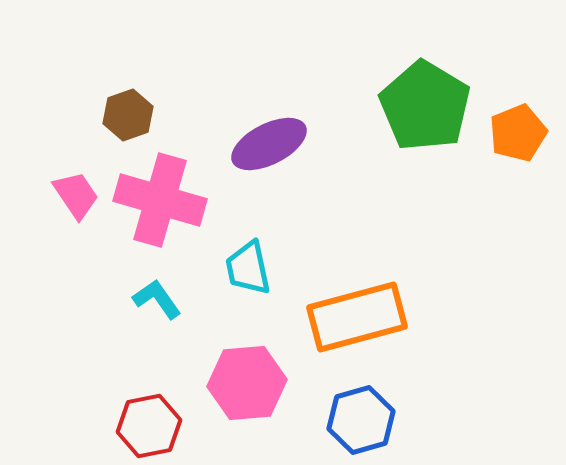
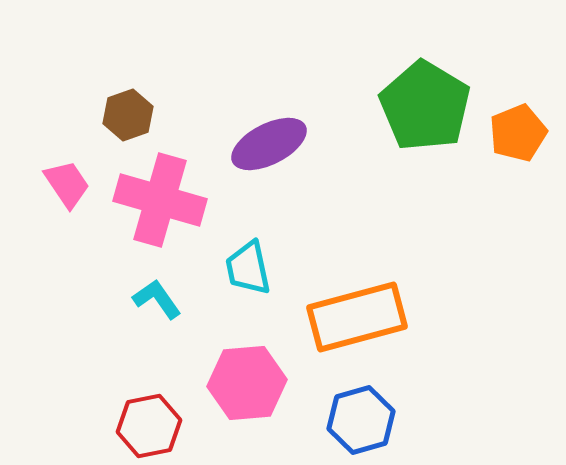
pink trapezoid: moved 9 px left, 11 px up
